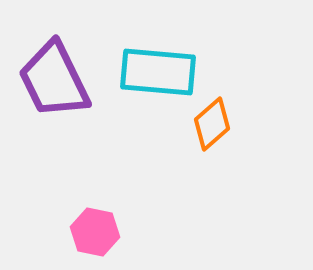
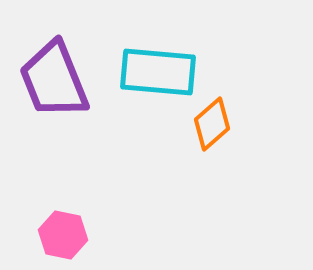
purple trapezoid: rotated 4 degrees clockwise
pink hexagon: moved 32 px left, 3 px down
